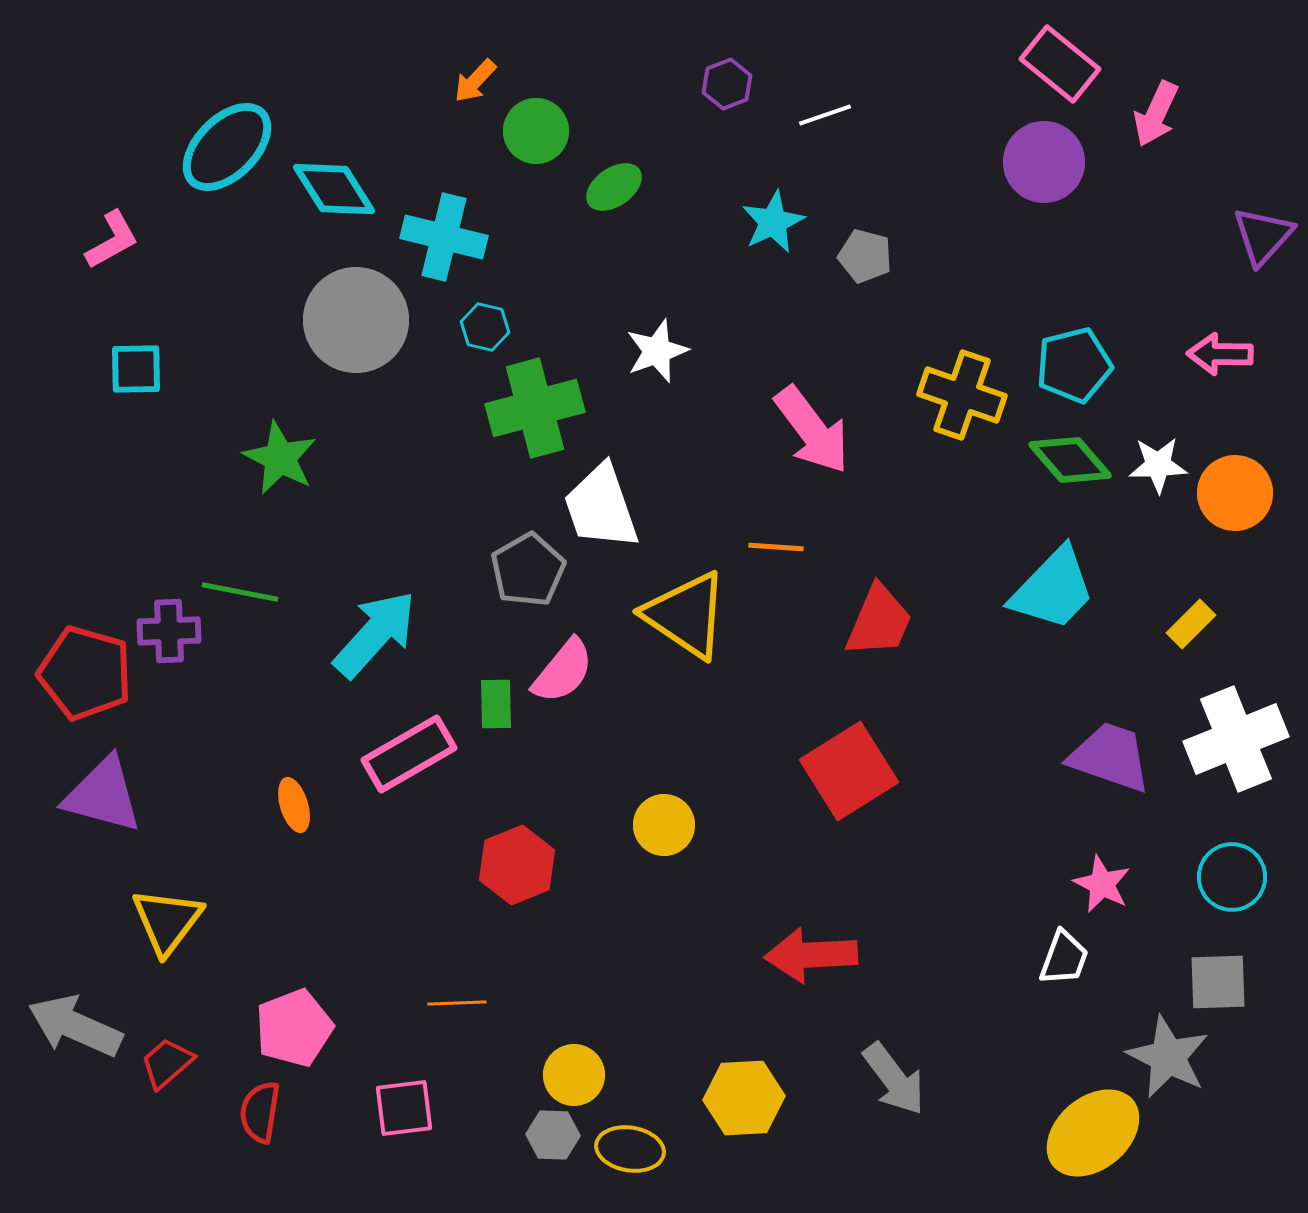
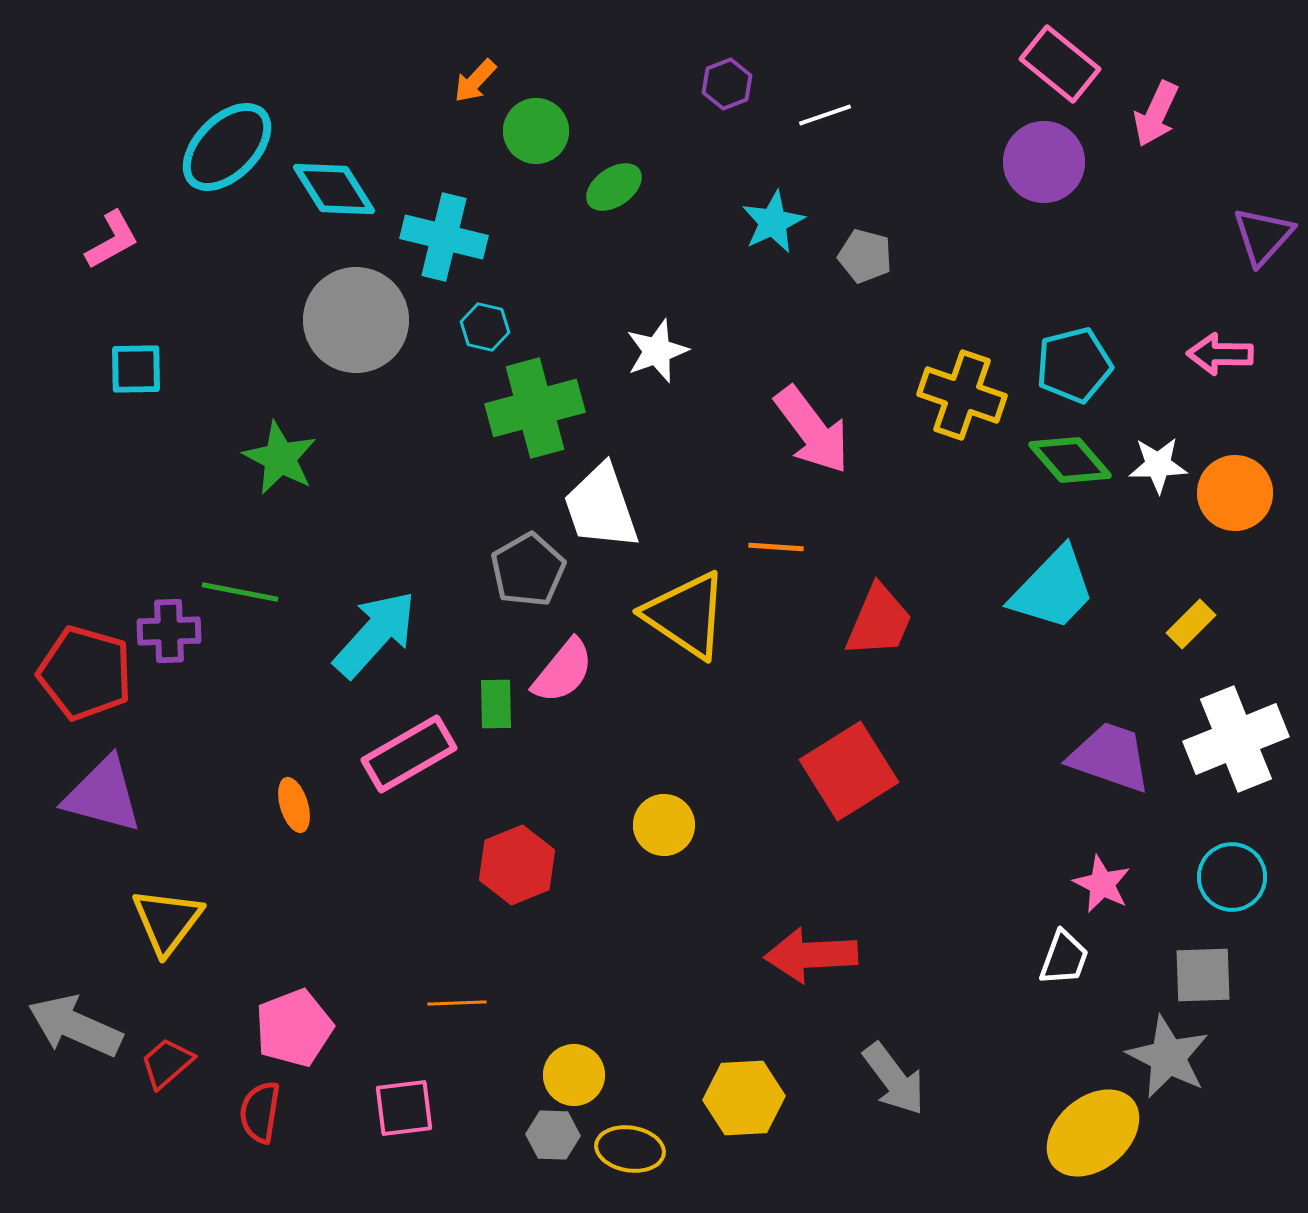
gray square at (1218, 982): moved 15 px left, 7 px up
